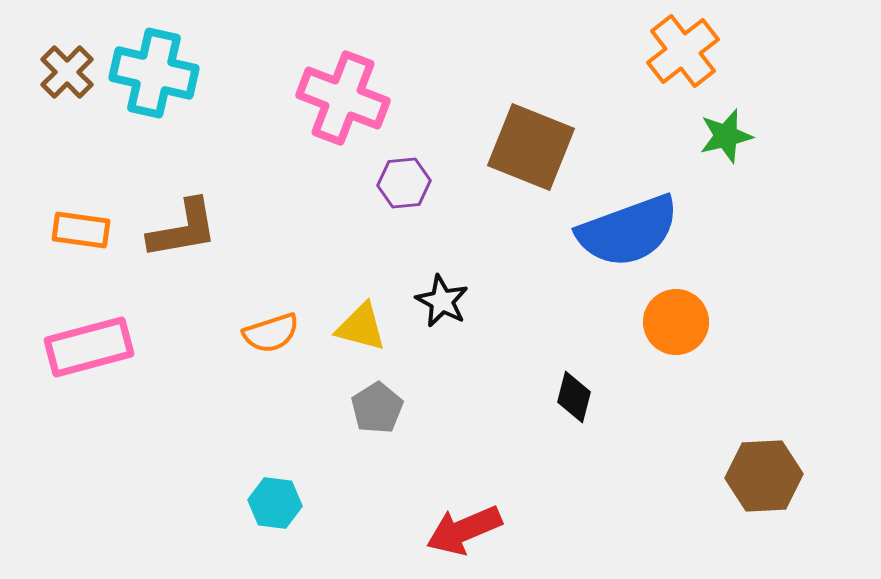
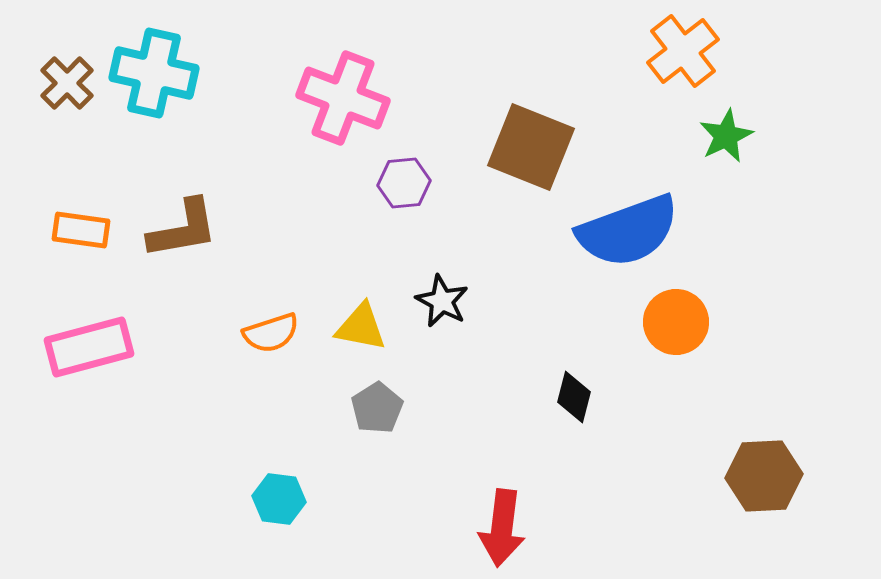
brown cross: moved 11 px down
green star: rotated 12 degrees counterclockwise
yellow triangle: rotated 4 degrees counterclockwise
cyan hexagon: moved 4 px right, 4 px up
red arrow: moved 38 px right, 2 px up; rotated 60 degrees counterclockwise
